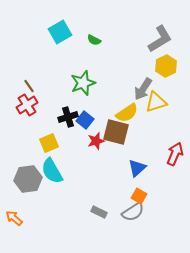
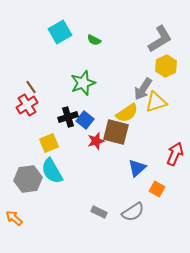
brown line: moved 2 px right, 1 px down
orange square: moved 18 px right, 7 px up
